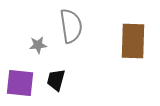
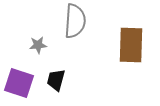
gray semicircle: moved 4 px right, 5 px up; rotated 12 degrees clockwise
brown rectangle: moved 2 px left, 4 px down
purple square: moved 1 px left; rotated 12 degrees clockwise
